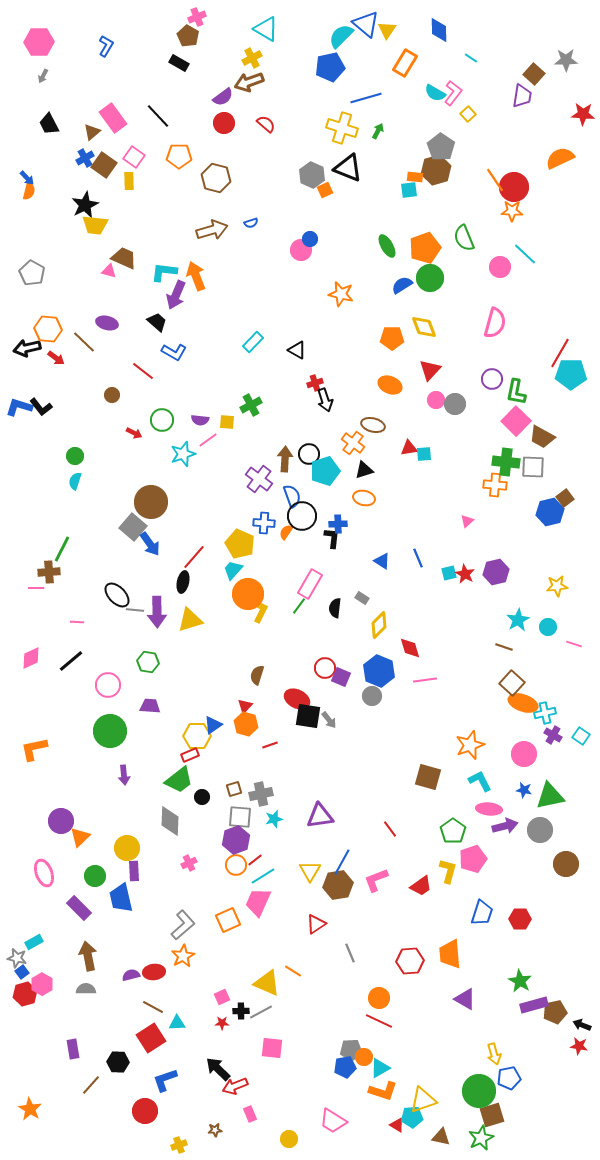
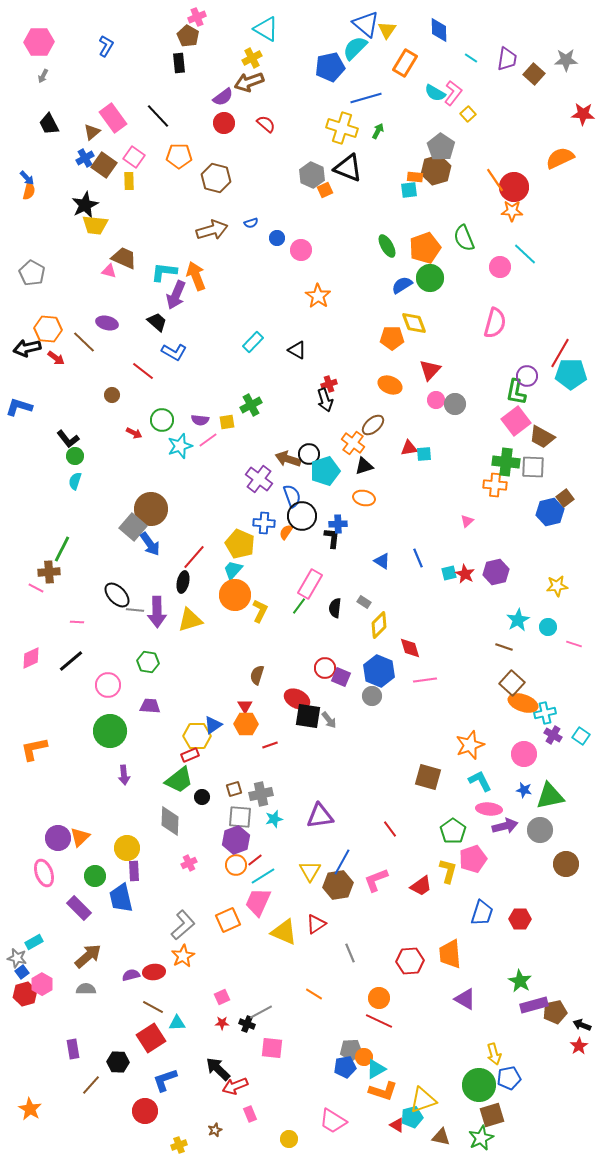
cyan semicircle at (341, 36): moved 14 px right, 12 px down
black rectangle at (179, 63): rotated 54 degrees clockwise
purple trapezoid at (522, 96): moved 15 px left, 37 px up
blue circle at (310, 239): moved 33 px left, 1 px up
orange star at (341, 294): moved 23 px left, 2 px down; rotated 20 degrees clockwise
yellow diamond at (424, 327): moved 10 px left, 4 px up
purple circle at (492, 379): moved 35 px right, 3 px up
red cross at (315, 383): moved 14 px right, 1 px down
black L-shape at (41, 407): moved 27 px right, 32 px down
pink square at (516, 421): rotated 8 degrees clockwise
yellow square at (227, 422): rotated 14 degrees counterclockwise
brown ellipse at (373, 425): rotated 55 degrees counterclockwise
cyan star at (183, 454): moved 3 px left, 8 px up
brown arrow at (285, 459): moved 3 px right; rotated 75 degrees counterclockwise
black triangle at (364, 470): moved 4 px up
brown circle at (151, 502): moved 7 px down
pink line at (36, 588): rotated 28 degrees clockwise
orange circle at (248, 594): moved 13 px left, 1 px down
gray rectangle at (362, 598): moved 2 px right, 4 px down
red triangle at (245, 706): rotated 14 degrees counterclockwise
orange hexagon at (246, 724): rotated 15 degrees counterclockwise
purple circle at (61, 821): moved 3 px left, 17 px down
brown arrow at (88, 956): rotated 60 degrees clockwise
orange line at (293, 971): moved 21 px right, 23 px down
yellow triangle at (267, 983): moved 17 px right, 51 px up
black cross at (241, 1011): moved 6 px right, 13 px down; rotated 21 degrees clockwise
red star at (579, 1046): rotated 30 degrees clockwise
cyan triangle at (380, 1068): moved 4 px left, 1 px down
green circle at (479, 1091): moved 6 px up
cyan pentagon at (412, 1117): rotated 10 degrees counterclockwise
brown star at (215, 1130): rotated 16 degrees counterclockwise
